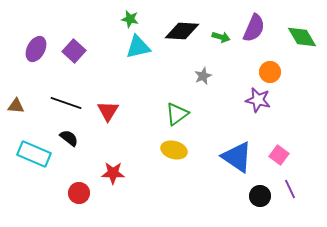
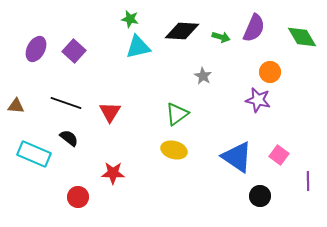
gray star: rotated 18 degrees counterclockwise
red triangle: moved 2 px right, 1 px down
purple line: moved 18 px right, 8 px up; rotated 24 degrees clockwise
red circle: moved 1 px left, 4 px down
